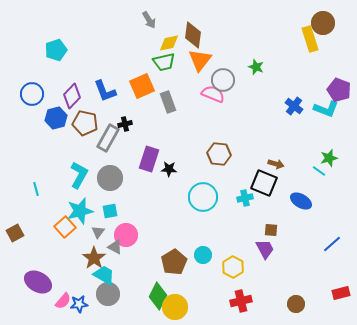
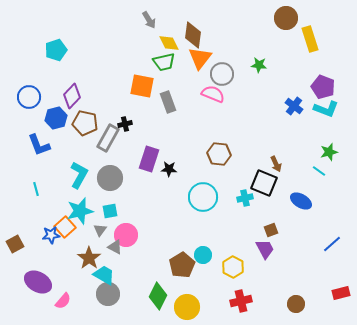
brown circle at (323, 23): moved 37 px left, 5 px up
yellow diamond at (169, 43): rotated 75 degrees clockwise
orange triangle at (200, 60): moved 2 px up
green star at (256, 67): moved 3 px right, 2 px up; rotated 14 degrees counterclockwise
gray circle at (223, 80): moved 1 px left, 6 px up
orange square at (142, 86): rotated 35 degrees clockwise
purple pentagon at (339, 90): moved 16 px left, 3 px up
blue L-shape at (105, 91): moved 66 px left, 54 px down
blue circle at (32, 94): moved 3 px left, 3 px down
green star at (329, 158): moved 6 px up
brown arrow at (276, 164): rotated 49 degrees clockwise
brown square at (271, 230): rotated 24 degrees counterclockwise
gray triangle at (98, 232): moved 2 px right, 2 px up
brown square at (15, 233): moved 11 px down
brown star at (94, 258): moved 5 px left
brown pentagon at (174, 262): moved 8 px right, 3 px down
blue star at (79, 304): moved 28 px left, 69 px up
yellow circle at (175, 307): moved 12 px right
